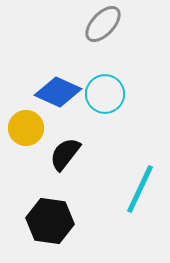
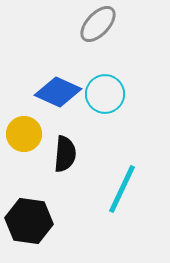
gray ellipse: moved 5 px left
yellow circle: moved 2 px left, 6 px down
black semicircle: rotated 147 degrees clockwise
cyan line: moved 18 px left
black hexagon: moved 21 px left
